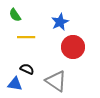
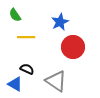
blue triangle: rotated 21 degrees clockwise
